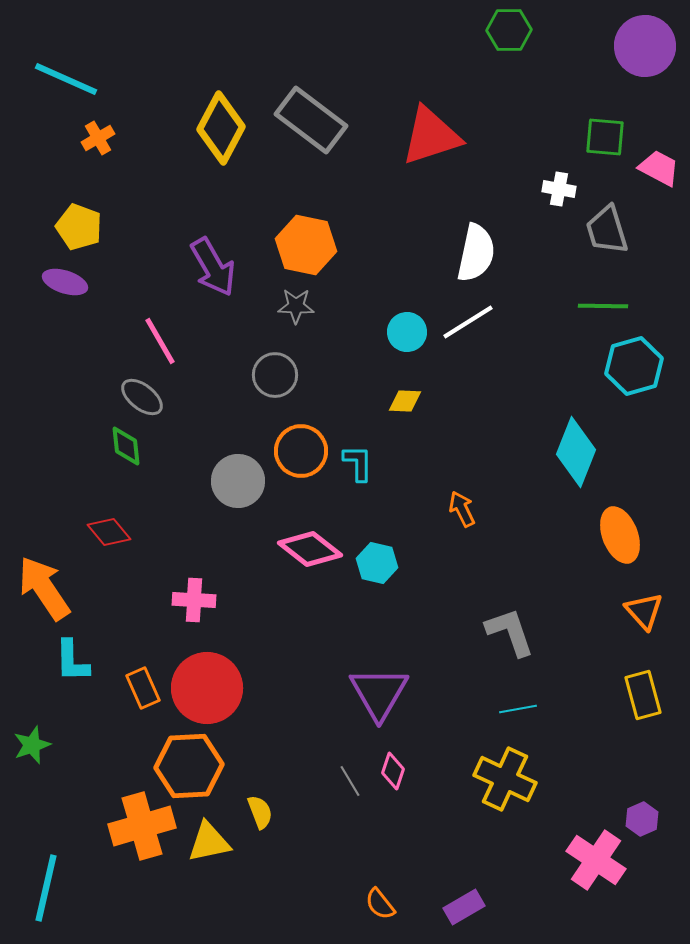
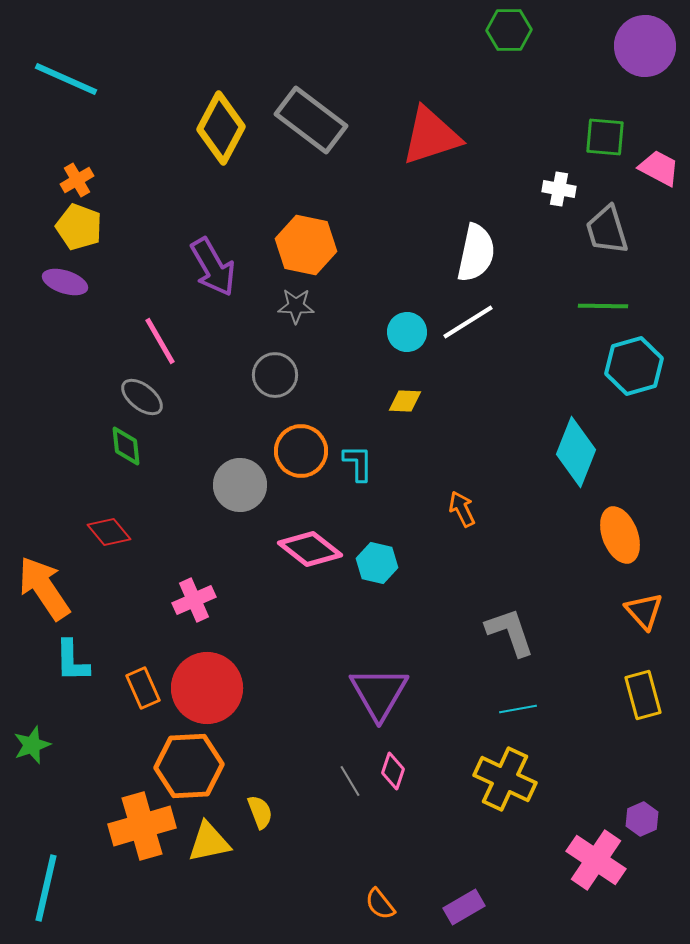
orange cross at (98, 138): moved 21 px left, 42 px down
gray circle at (238, 481): moved 2 px right, 4 px down
pink cross at (194, 600): rotated 27 degrees counterclockwise
